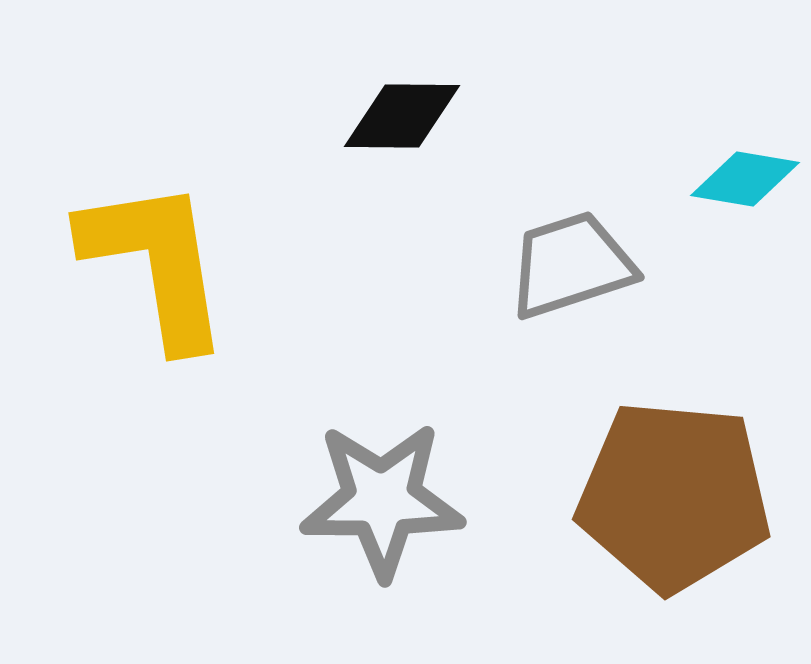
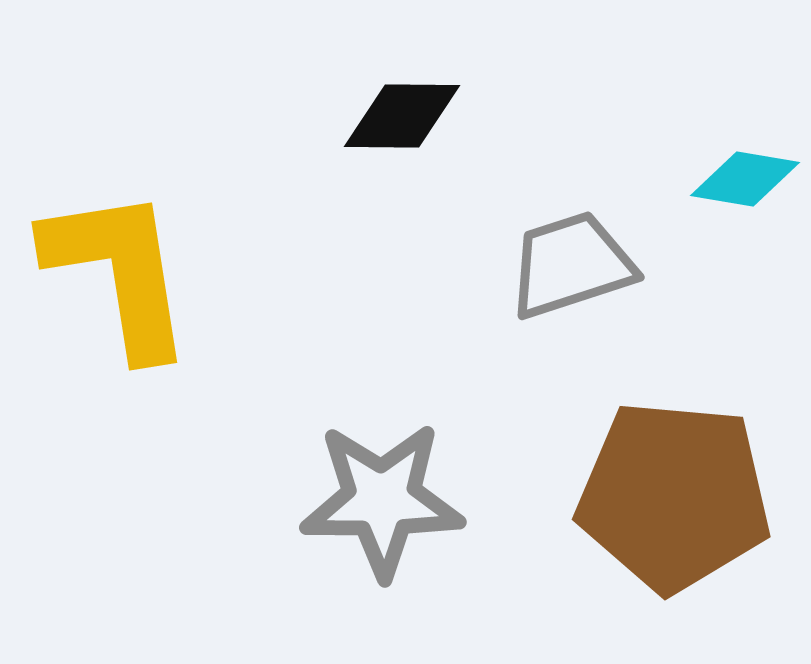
yellow L-shape: moved 37 px left, 9 px down
